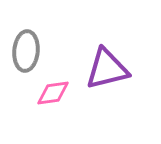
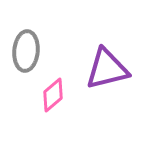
pink diamond: moved 2 px down; rotated 32 degrees counterclockwise
